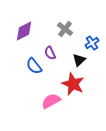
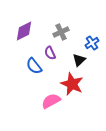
gray cross: moved 4 px left, 3 px down; rotated 28 degrees clockwise
red star: moved 1 px left
